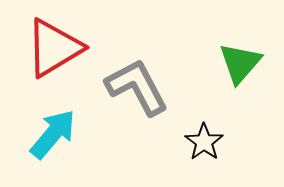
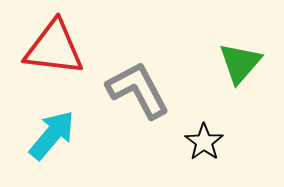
red triangle: rotated 38 degrees clockwise
gray L-shape: moved 1 px right, 3 px down
cyan arrow: moved 1 px left, 1 px down
